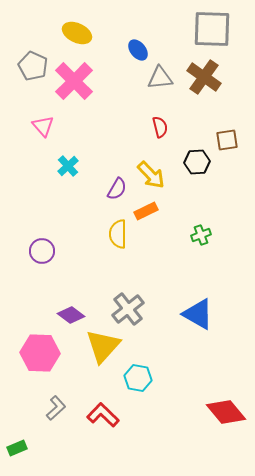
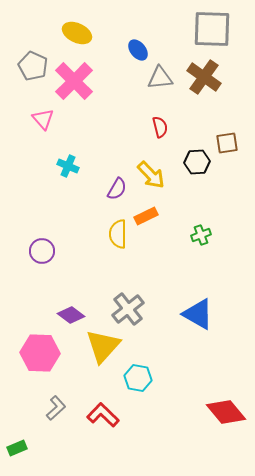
pink triangle: moved 7 px up
brown square: moved 3 px down
cyan cross: rotated 25 degrees counterclockwise
orange rectangle: moved 5 px down
